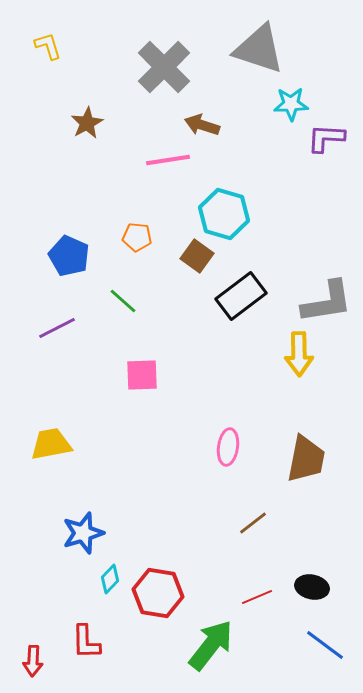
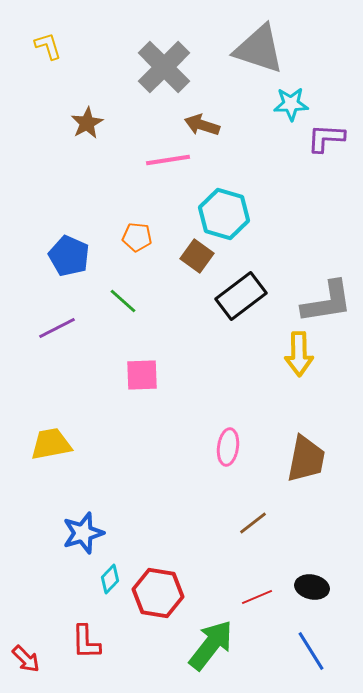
blue line: moved 14 px left, 6 px down; rotated 21 degrees clockwise
red arrow: moved 7 px left, 2 px up; rotated 48 degrees counterclockwise
